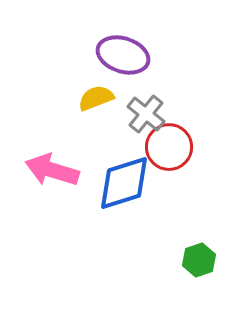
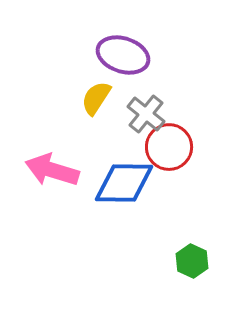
yellow semicircle: rotated 36 degrees counterclockwise
blue diamond: rotated 18 degrees clockwise
green hexagon: moved 7 px left, 1 px down; rotated 16 degrees counterclockwise
